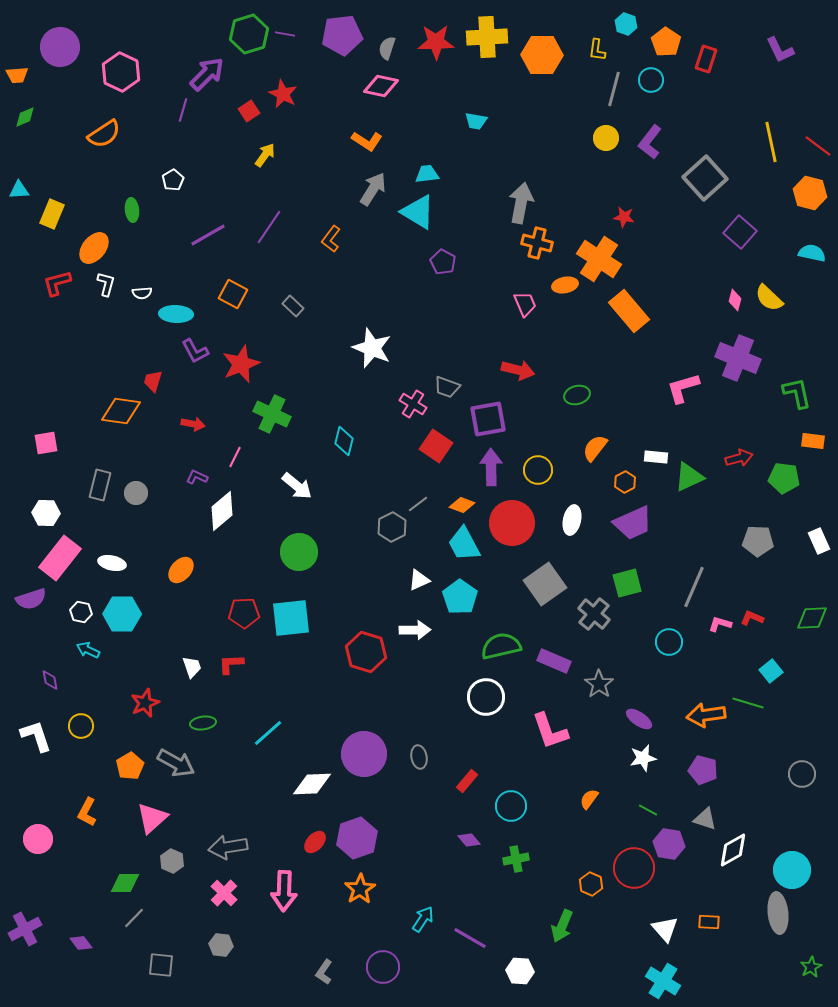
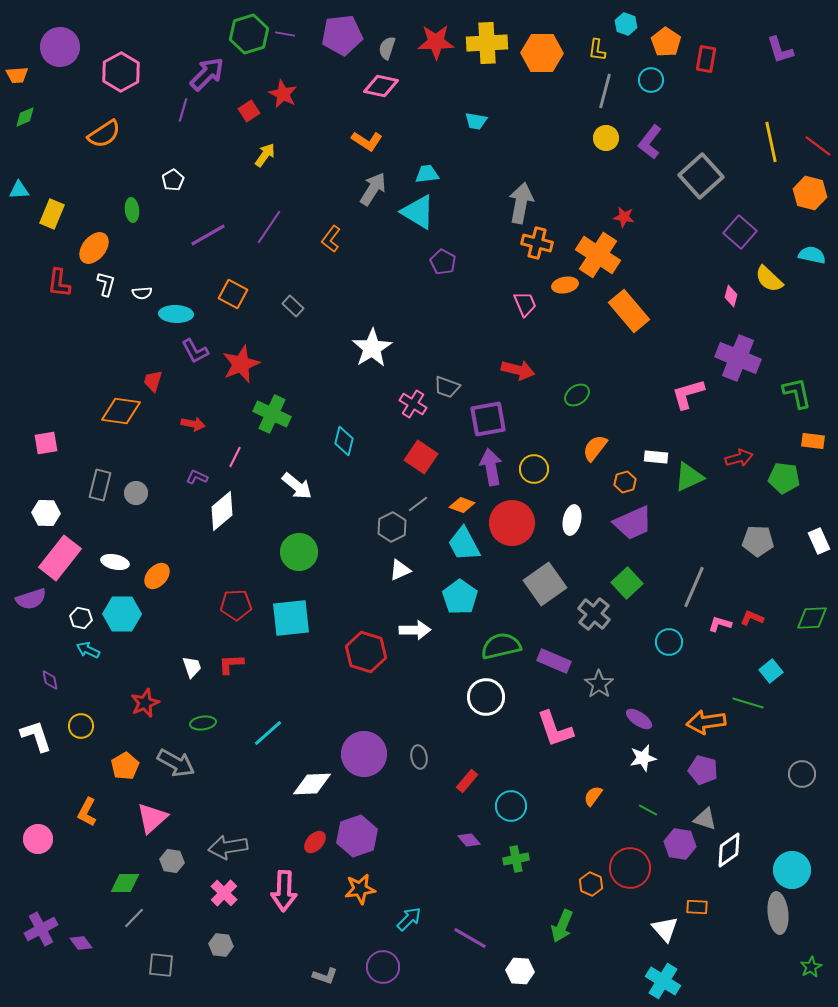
yellow cross at (487, 37): moved 6 px down
purple L-shape at (780, 50): rotated 8 degrees clockwise
orange hexagon at (542, 55): moved 2 px up
red rectangle at (706, 59): rotated 8 degrees counterclockwise
pink hexagon at (121, 72): rotated 6 degrees clockwise
gray line at (614, 89): moved 9 px left, 2 px down
gray square at (705, 178): moved 4 px left, 2 px up
cyan semicircle at (812, 253): moved 2 px down
orange cross at (599, 259): moved 1 px left, 4 px up
red L-shape at (57, 283): moved 2 px right; rotated 68 degrees counterclockwise
yellow semicircle at (769, 298): moved 19 px up
pink diamond at (735, 300): moved 4 px left, 4 px up
white star at (372, 348): rotated 18 degrees clockwise
pink L-shape at (683, 388): moved 5 px right, 6 px down
green ellipse at (577, 395): rotated 20 degrees counterclockwise
red square at (436, 446): moved 15 px left, 11 px down
purple arrow at (491, 467): rotated 9 degrees counterclockwise
yellow circle at (538, 470): moved 4 px left, 1 px up
orange hexagon at (625, 482): rotated 10 degrees clockwise
white ellipse at (112, 563): moved 3 px right, 1 px up
orange ellipse at (181, 570): moved 24 px left, 6 px down
white triangle at (419, 580): moved 19 px left, 10 px up
green square at (627, 583): rotated 28 degrees counterclockwise
white hexagon at (81, 612): moved 6 px down
red pentagon at (244, 613): moved 8 px left, 8 px up
orange arrow at (706, 715): moved 7 px down
pink L-shape at (550, 731): moved 5 px right, 2 px up
orange pentagon at (130, 766): moved 5 px left
orange semicircle at (589, 799): moved 4 px right, 3 px up
purple hexagon at (357, 838): moved 2 px up
purple hexagon at (669, 844): moved 11 px right
white diamond at (733, 850): moved 4 px left; rotated 6 degrees counterclockwise
gray hexagon at (172, 861): rotated 15 degrees counterclockwise
red circle at (634, 868): moved 4 px left
orange star at (360, 889): rotated 24 degrees clockwise
cyan arrow at (423, 919): moved 14 px left; rotated 12 degrees clockwise
orange rectangle at (709, 922): moved 12 px left, 15 px up
purple cross at (25, 929): moved 16 px right
gray L-shape at (324, 972): moved 1 px right, 4 px down; rotated 105 degrees counterclockwise
